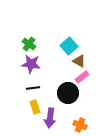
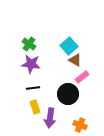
brown triangle: moved 4 px left, 1 px up
black circle: moved 1 px down
